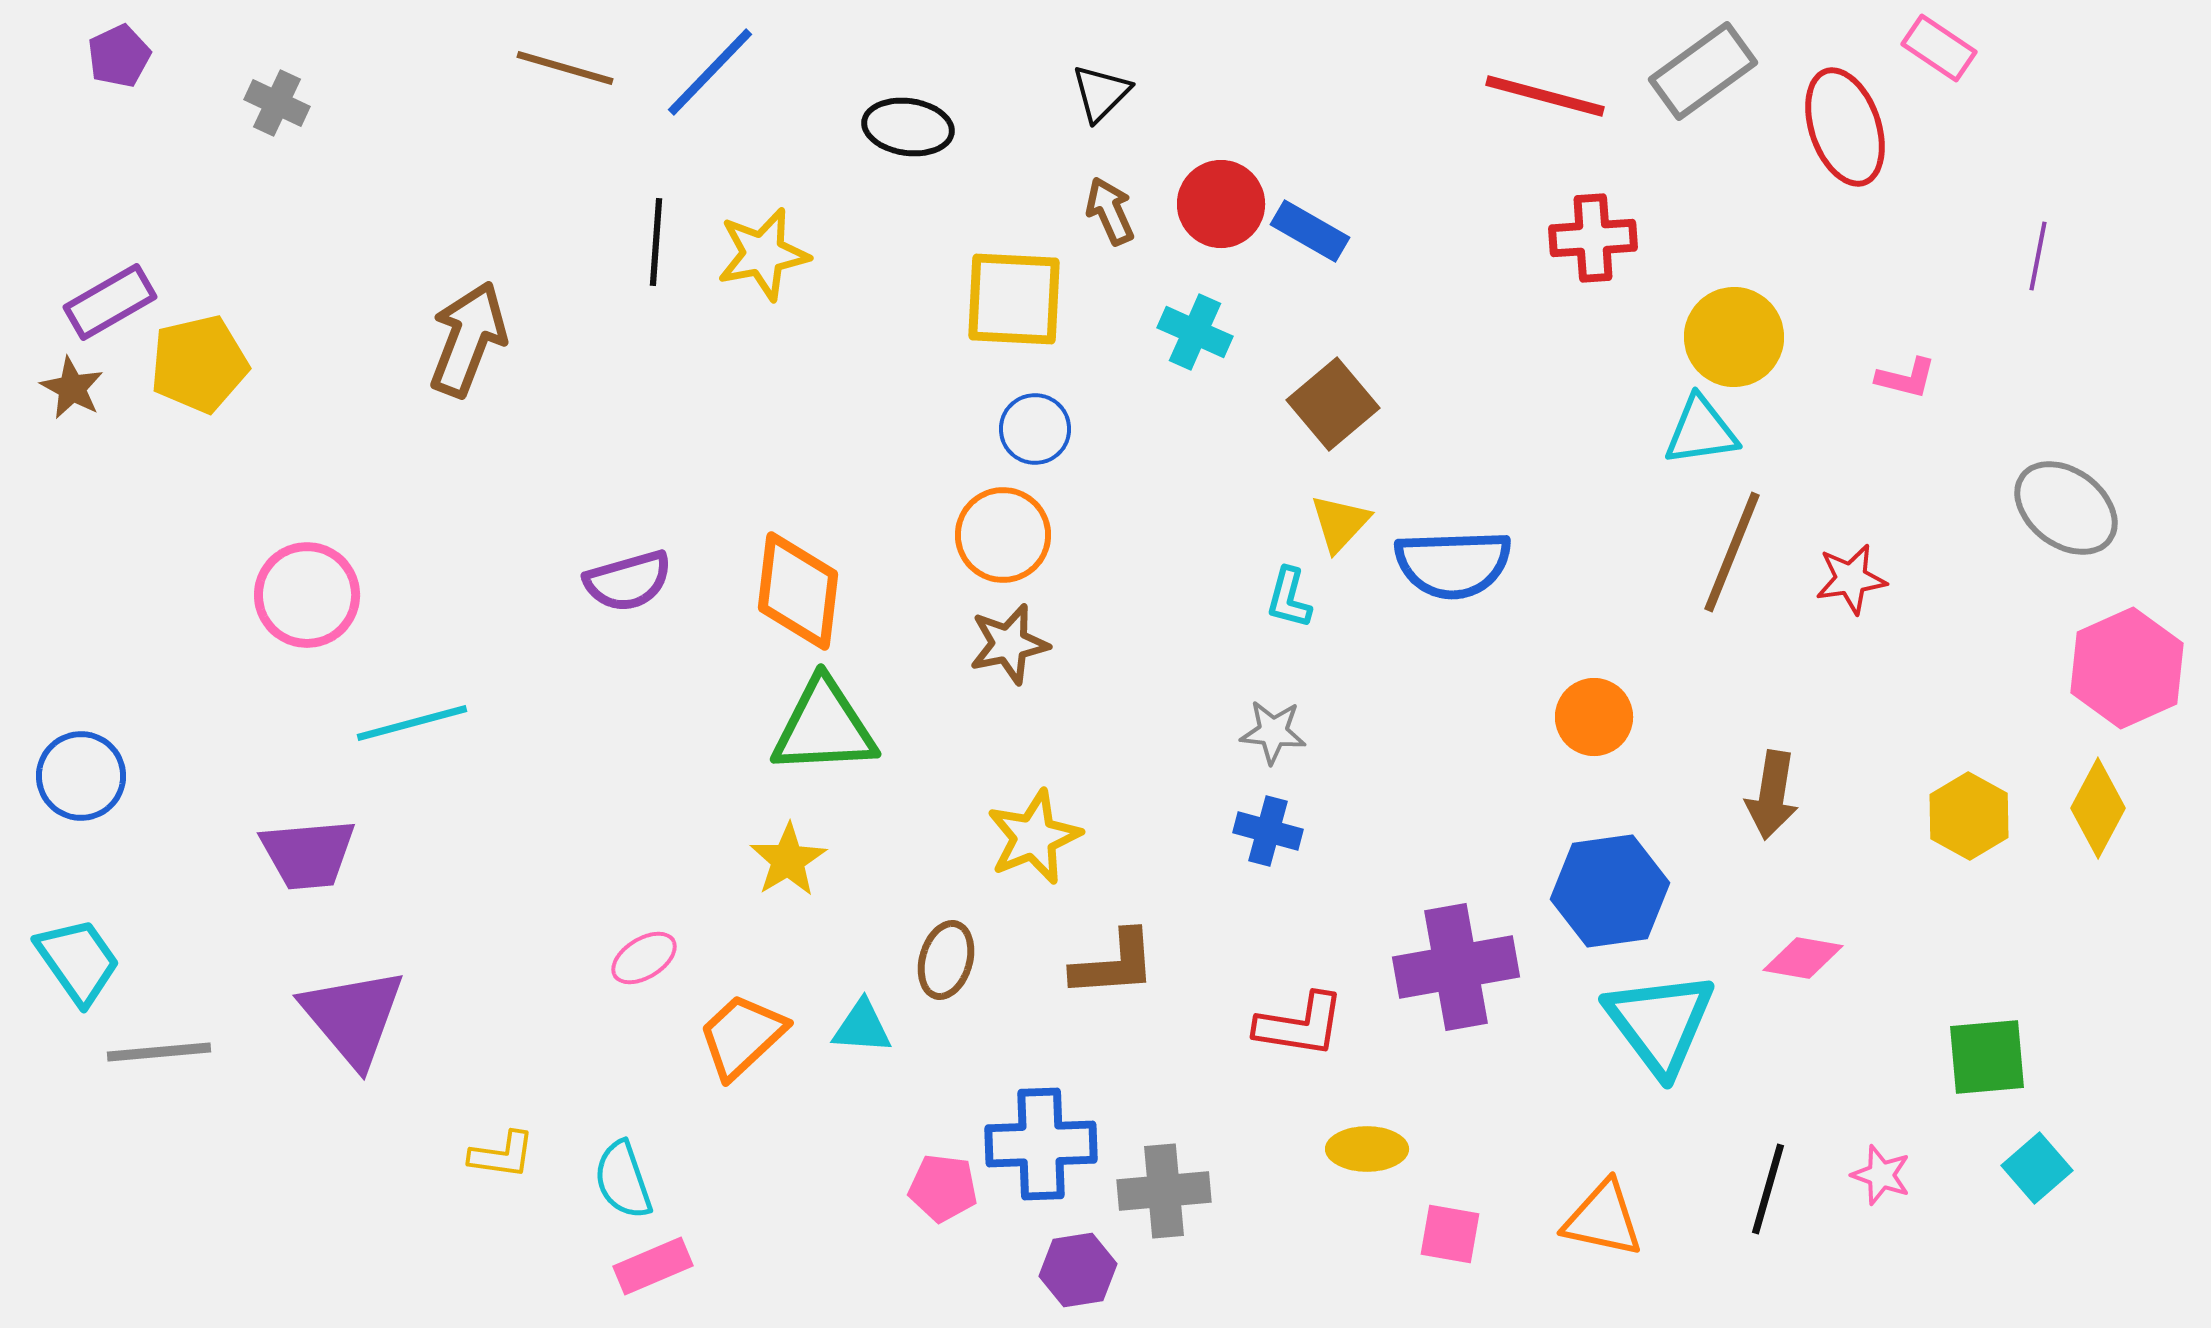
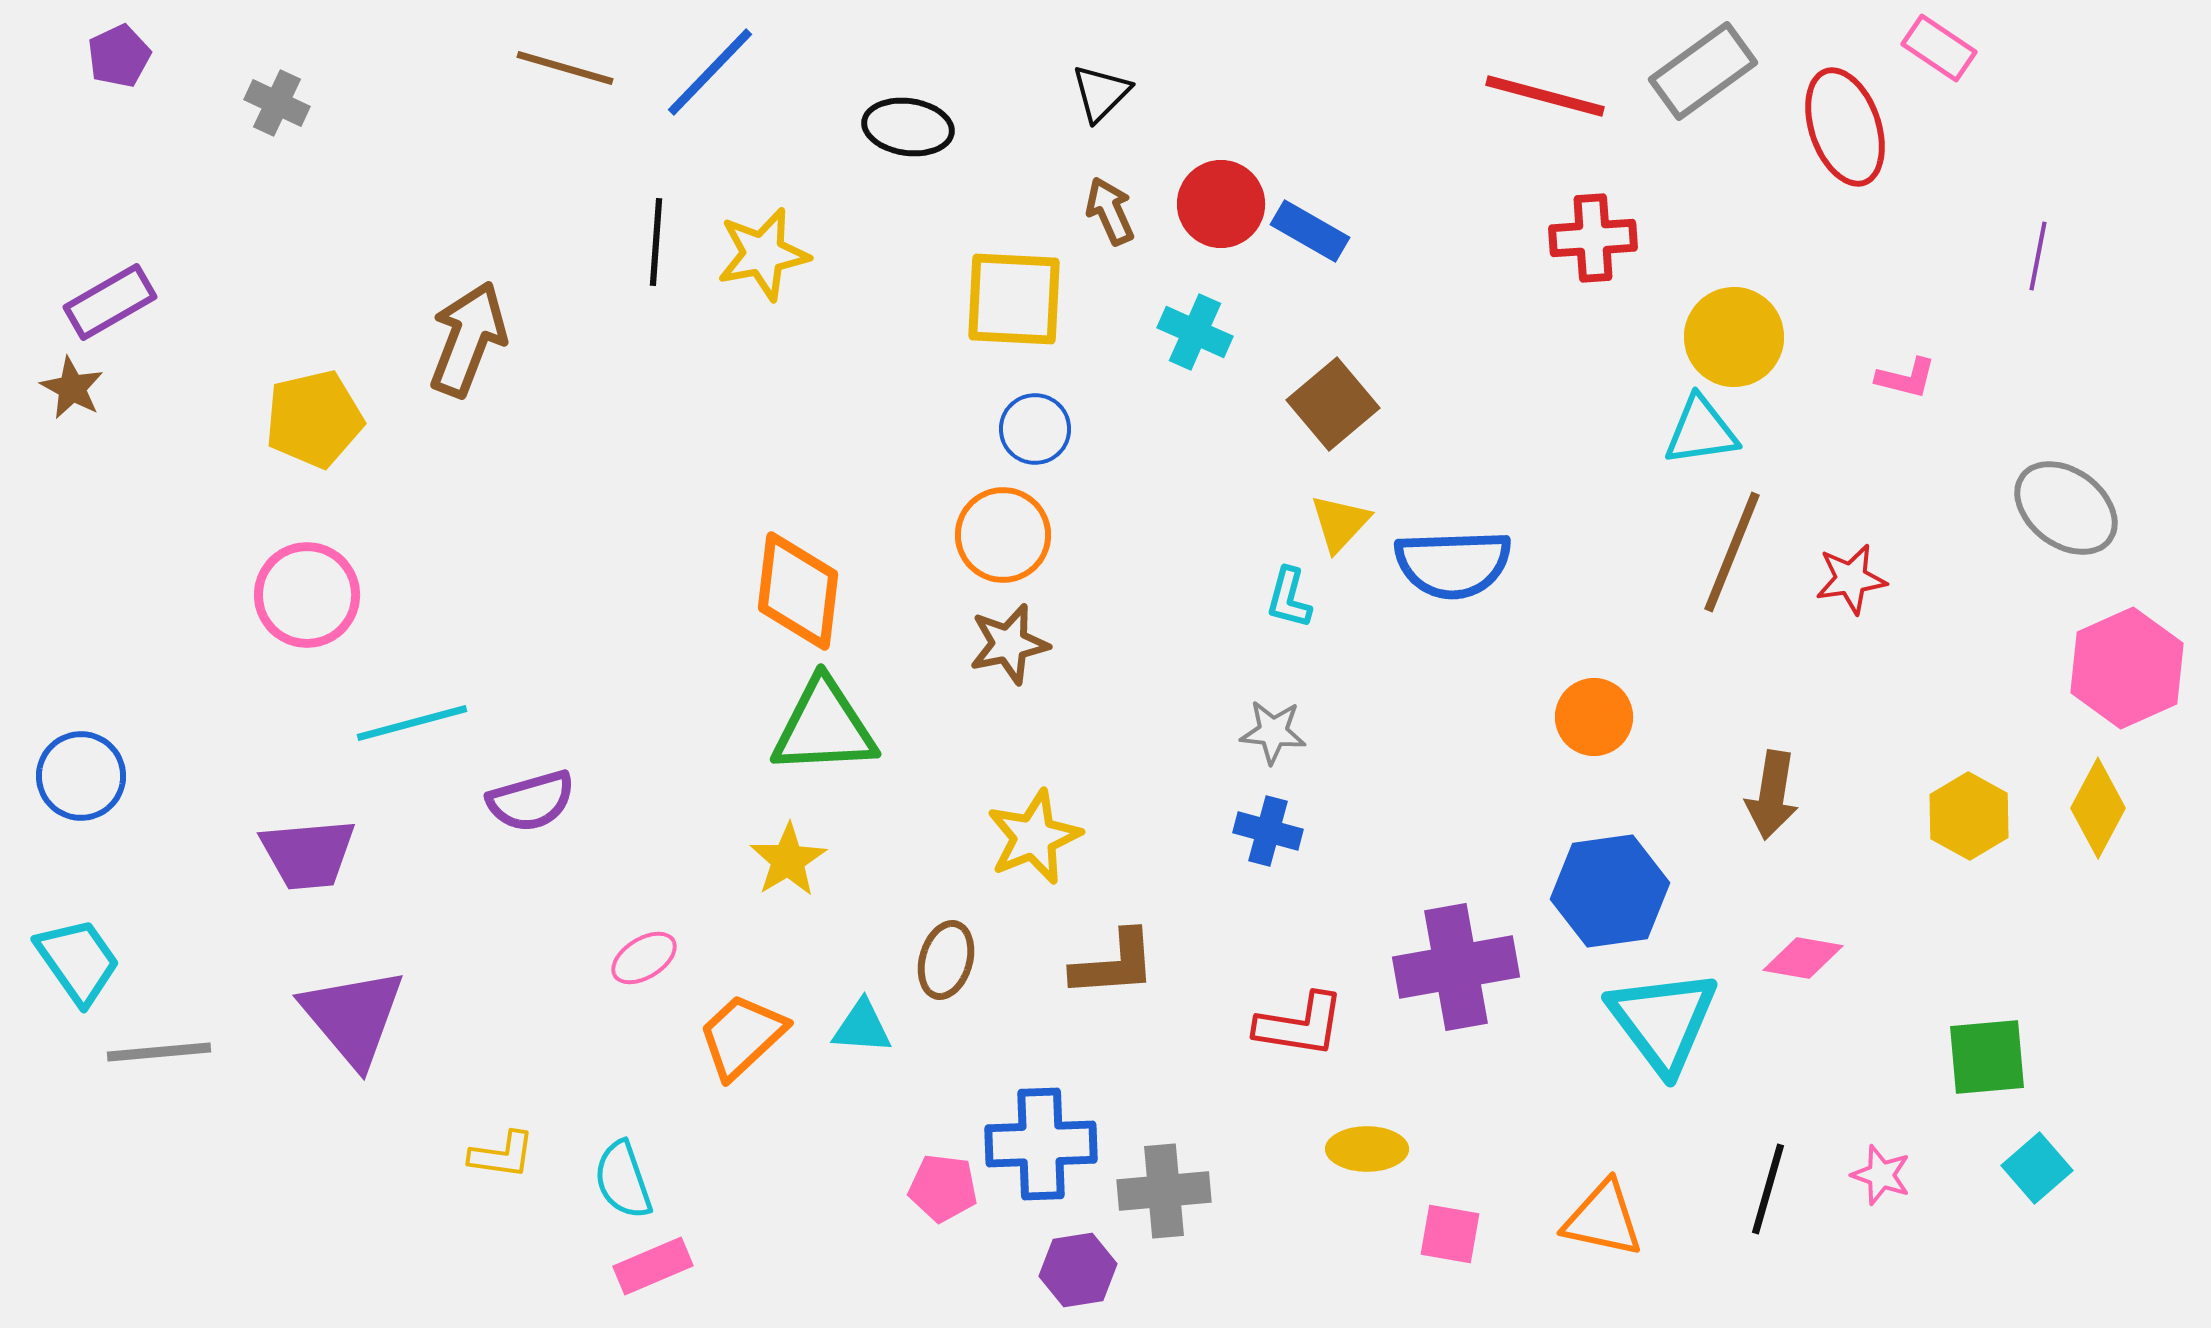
yellow pentagon at (199, 364): moved 115 px right, 55 px down
purple semicircle at (628, 581): moved 97 px left, 220 px down
cyan triangle at (1660, 1023): moved 3 px right, 2 px up
